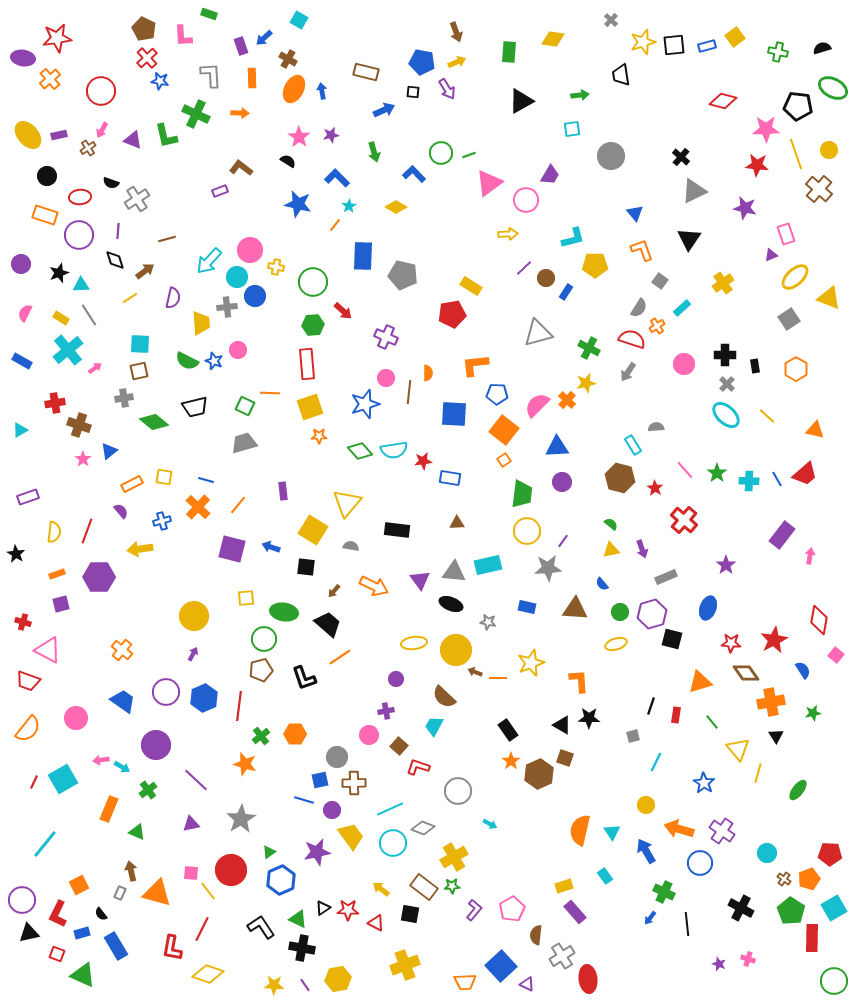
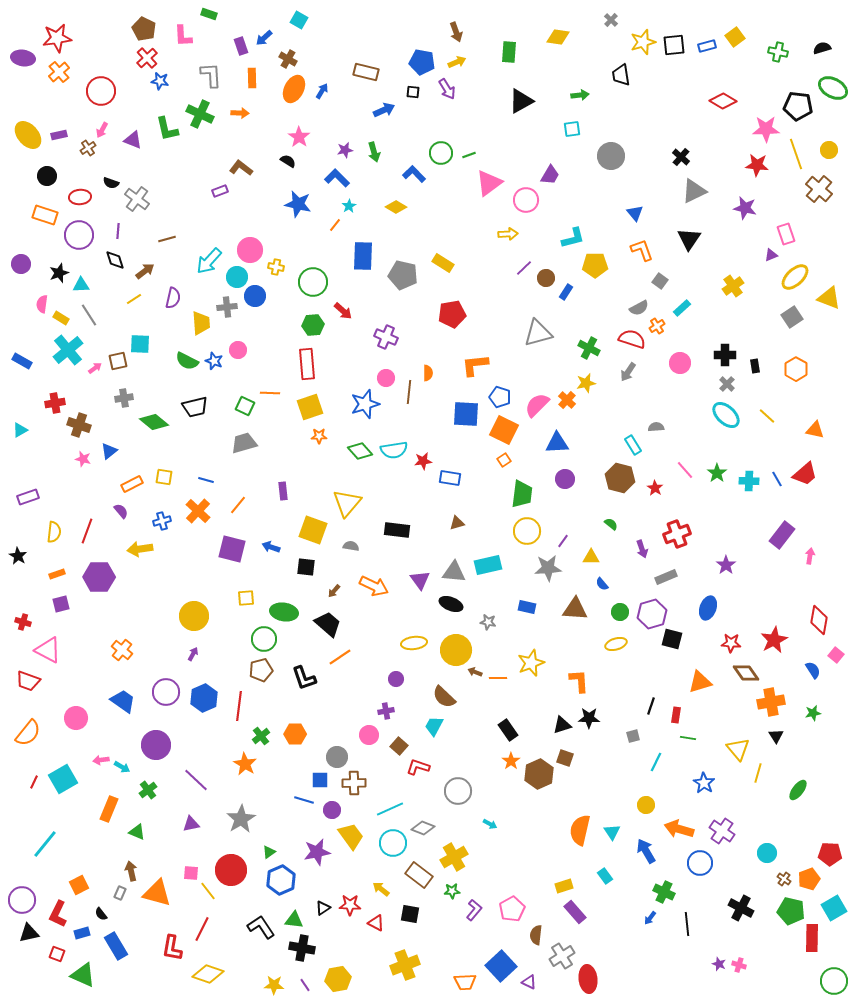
yellow diamond at (553, 39): moved 5 px right, 2 px up
orange cross at (50, 79): moved 9 px right, 7 px up
blue arrow at (322, 91): rotated 42 degrees clockwise
red diamond at (723, 101): rotated 16 degrees clockwise
green cross at (196, 114): moved 4 px right
purple star at (331, 135): moved 14 px right, 15 px down
green L-shape at (166, 136): moved 1 px right, 7 px up
gray cross at (137, 199): rotated 20 degrees counterclockwise
yellow cross at (723, 283): moved 10 px right, 3 px down
yellow rectangle at (471, 286): moved 28 px left, 23 px up
yellow line at (130, 298): moved 4 px right, 1 px down
gray semicircle at (639, 308): rotated 30 degrees clockwise
pink semicircle at (25, 313): moved 17 px right, 9 px up; rotated 18 degrees counterclockwise
gray square at (789, 319): moved 3 px right, 2 px up
pink circle at (684, 364): moved 4 px left, 1 px up
brown square at (139, 371): moved 21 px left, 10 px up
blue pentagon at (497, 394): moved 3 px right, 3 px down; rotated 15 degrees clockwise
blue square at (454, 414): moved 12 px right
orange square at (504, 430): rotated 12 degrees counterclockwise
blue triangle at (557, 447): moved 4 px up
pink star at (83, 459): rotated 21 degrees counterclockwise
purple circle at (562, 482): moved 3 px right, 3 px up
orange cross at (198, 507): moved 4 px down
red cross at (684, 520): moved 7 px left, 14 px down; rotated 28 degrees clockwise
brown triangle at (457, 523): rotated 14 degrees counterclockwise
yellow square at (313, 530): rotated 12 degrees counterclockwise
yellow triangle at (611, 550): moved 20 px left, 7 px down; rotated 12 degrees clockwise
black star at (16, 554): moved 2 px right, 2 px down
blue semicircle at (803, 670): moved 10 px right
green line at (712, 722): moved 24 px left, 16 px down; rotated 42 degrees counterclockwise
black triangle at (562, 725): rotated 48 degrees counterclockwise
orange semicircle at (28, 729): moved 4 px down
orange star at (245, 764): rotated 15 degrees clockwise
blue square at (320, 780): rotated 12 degrees clockwise
green star at (452, 886): moved 5 px down
brown rectangle at (424, 887): moved 5 px left, 12 px up
red star at (348, 910): moved 2 px right, 5 px up
green pentagon at (791, 911): rotated 20 degrees counterclockwise
green triangle at (298, 919): moved 4 px left, 1 px down; rotated 18 degrees counterclockwise
pink cross at (748, 959): moved 9 px left, 6 px down
purple triangle at (527, 984): moved 2 px right, 2 px up
